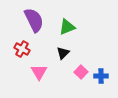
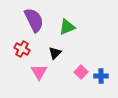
black triangle: moved 8 px left
